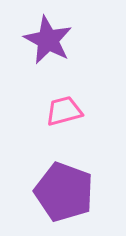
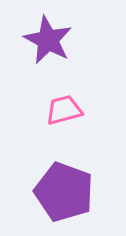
pink trapezoid: moved 1 px up
